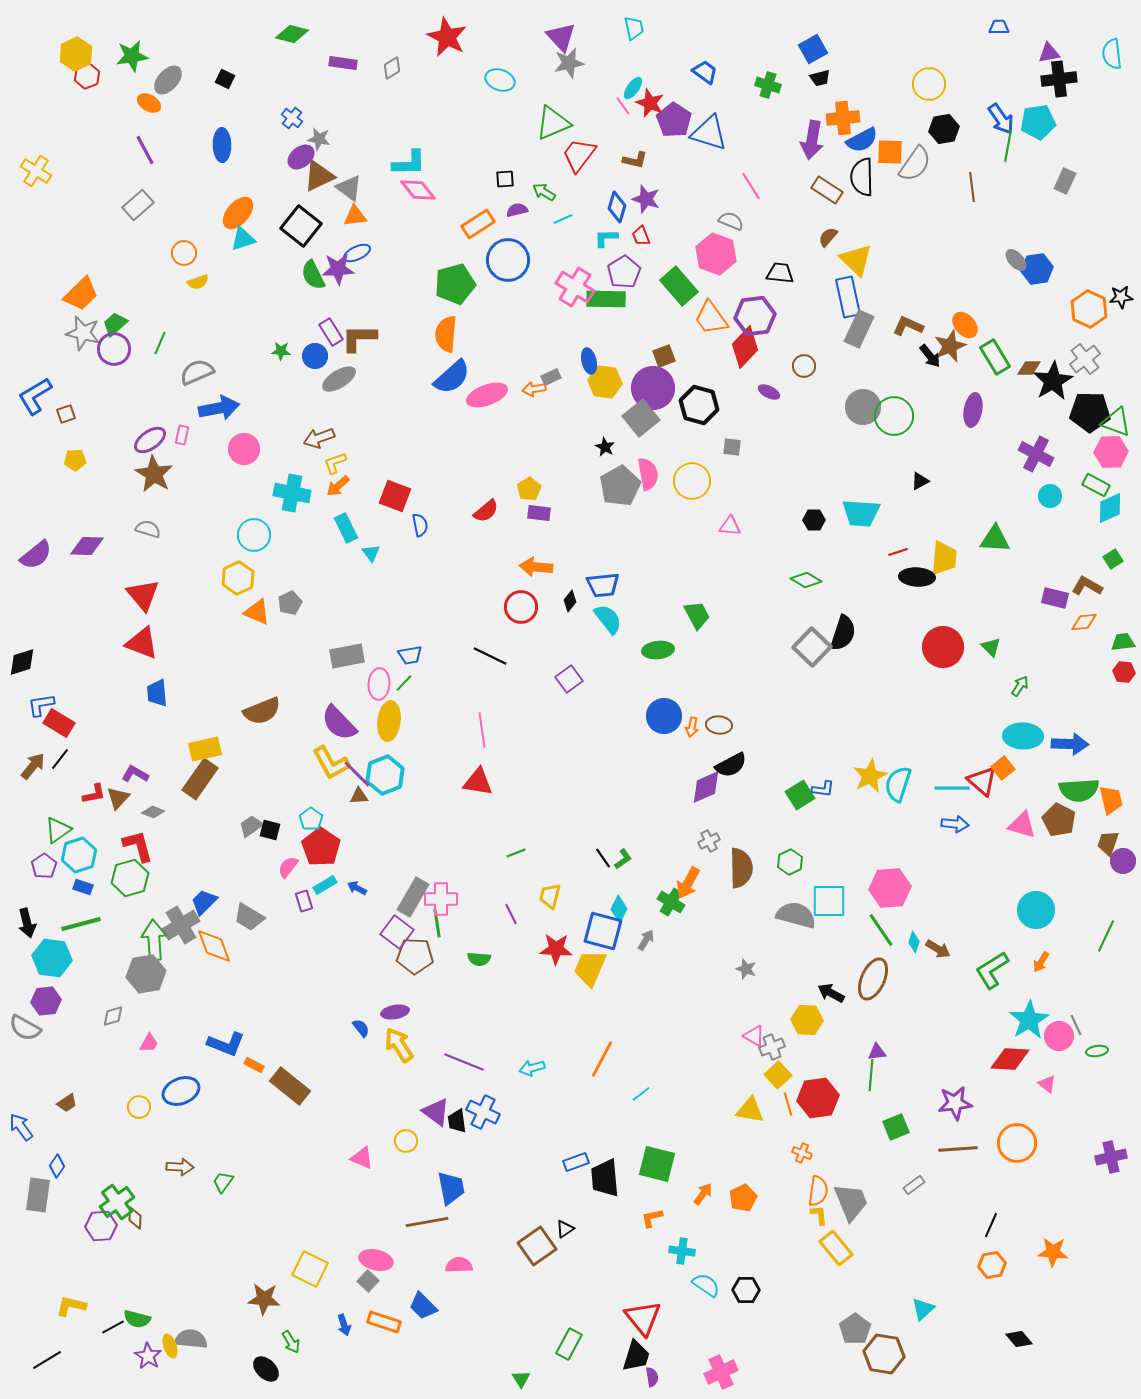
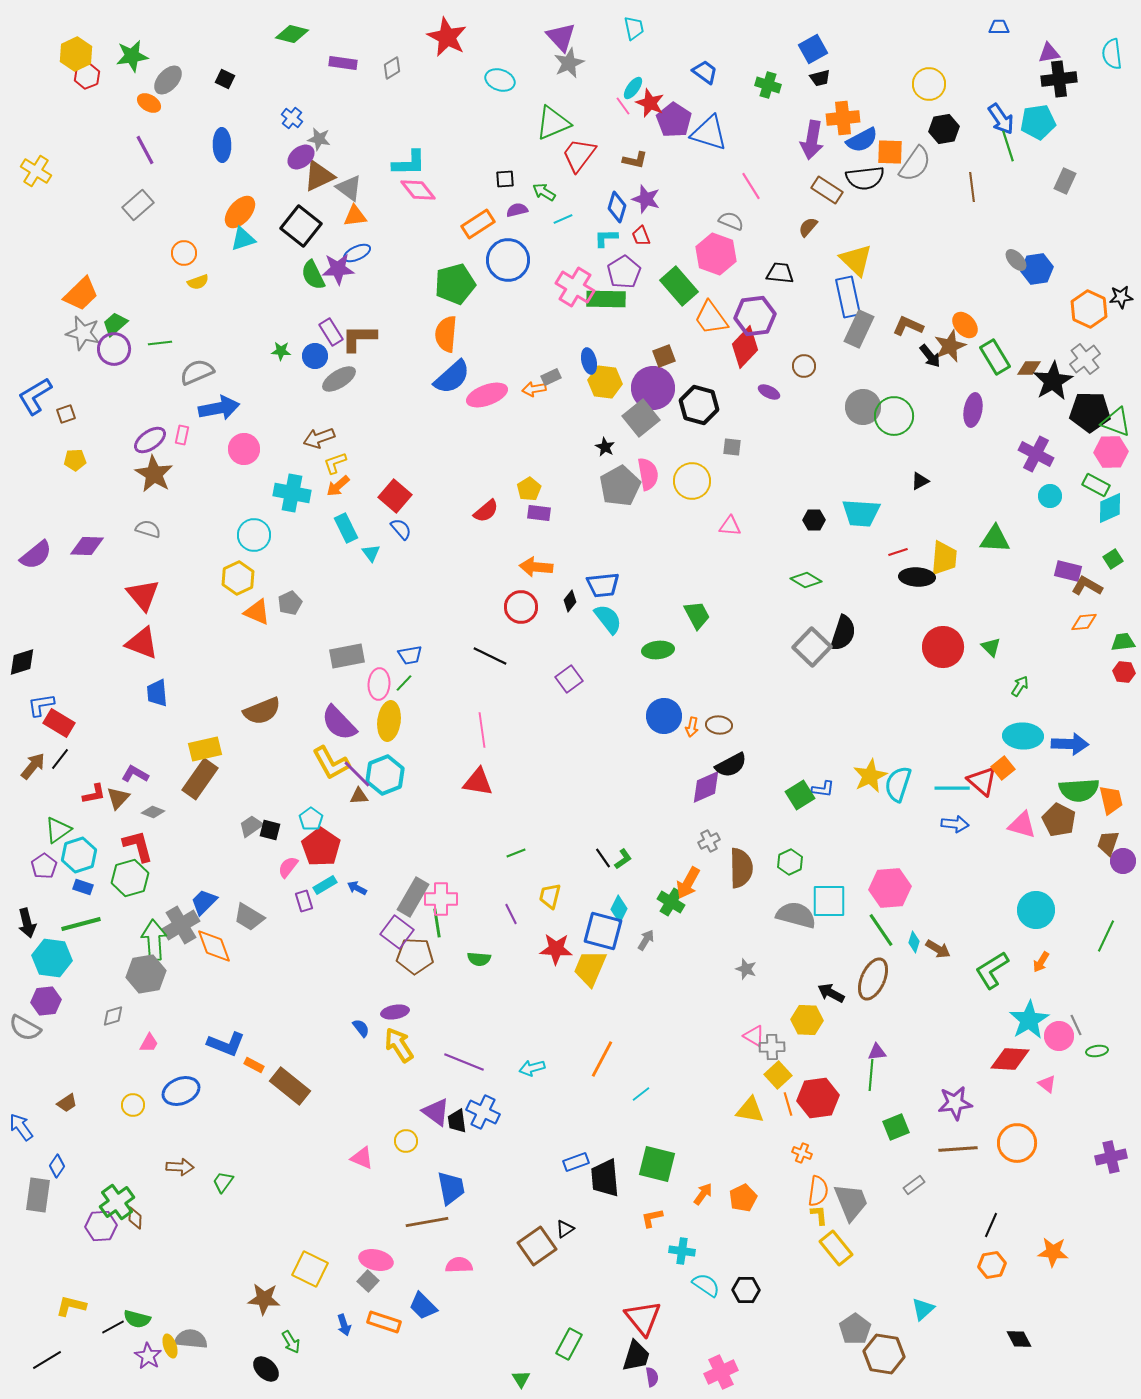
gray star at (569, 63): rotated 12 degrees counterclockwise
green line at (1008, 146): rotated 28 degrees counterclockwise
black semicircle at (862, 177): moved 3 px right, 1 px down; rotated 96 degrees counterclockwise
orange ellipse at (238, 213): moved 2 px right, 1 px up
brown semicircle at (828, 237): moved 20 px left, 10 px up
green line at (160, 343): rotated 60 degrees clockwise
red square at (395, 496): rotated 20 degrees clockwise
blue semicircle at (420, 525): moved 19 px left, 4 px down; rotated 30 degrees counterclockwise
purple rectangle at (1055, 598): moved 13 px right, 27 px up
gray cross at (772, 1047): rotated 20 degrees clockwise
yellow circle at (139, 1107): moved 6 px left, 2 px up
black diamond at (1019, 1339): rotated 12 degrees clockwise
